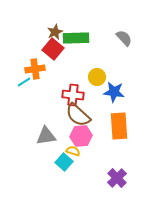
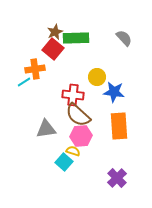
gray triangle: moved 7 px up
